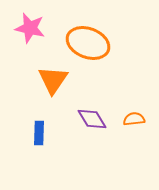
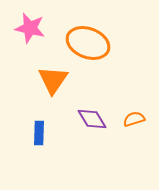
orange semicircle: rotated 10 degrees counterclockwise
